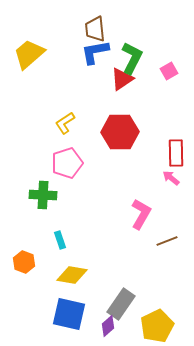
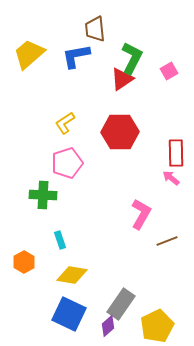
blue L-shape: moved 19 px left, 4 px down
orange hexagon: rotated 10 degrees clockwise
blue square: rotated 12 degrees clockwise
